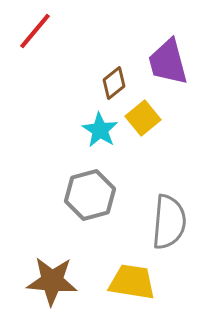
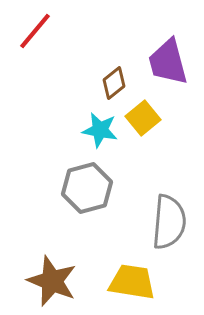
cyan star: rotated 21 degrees counterclockwise
gray hexagon: moved 3 px left, 7 px up
brown star: rotated 18 degrees clockwise
